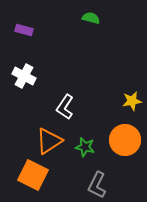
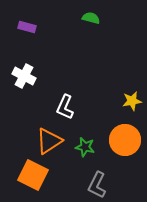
purple rectangle: moved 3 px right, 3 px up
white L-shape: rotated 10 degrees counterclockwise
